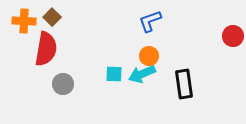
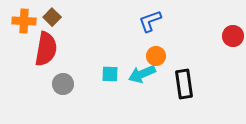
orange circle: moved 7 px right
cyan square: moved 4 px left
